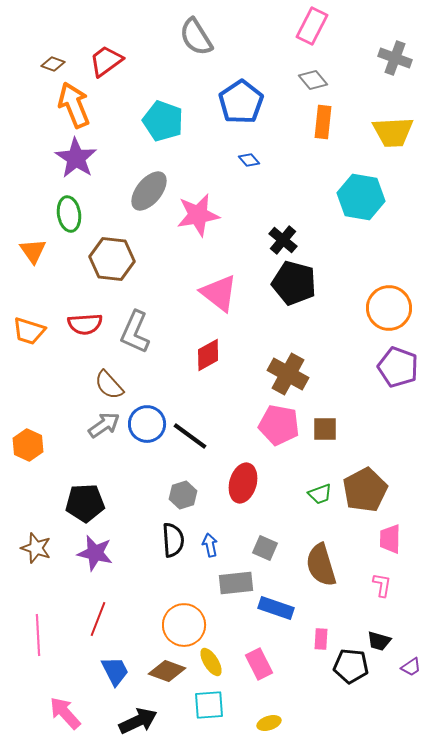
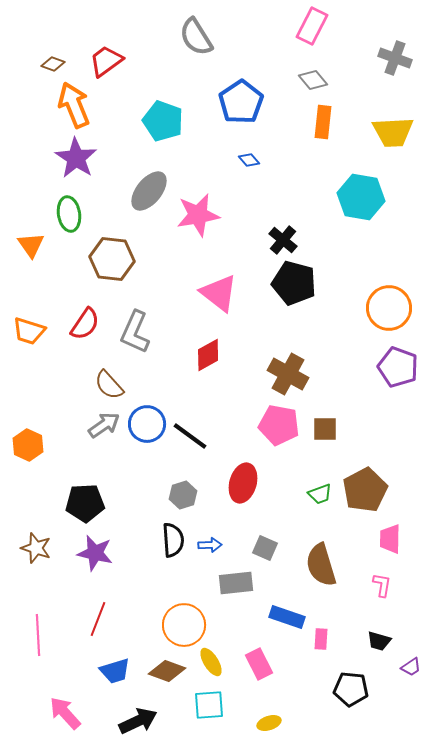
orange triangle at (33, 251): moved 2 px left, 6 px up
red semicircle at (85, 324): rotated 52 degrees counterclockwise
blue arrow at (210, 545): rotated 100 degrees clockwise
blue rectangle at (276, 608): moved 11 px right, 9 px down
black pentagon at (351, 666): moved 23 px down
blue trapezoid at (115, 671): rotated 100 degrees clockwise
